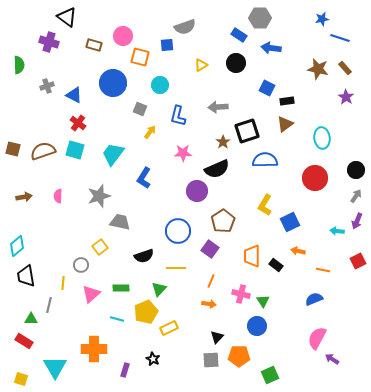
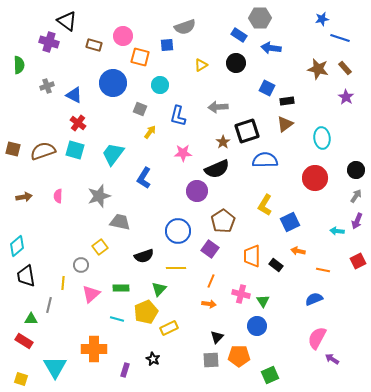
black triangle at (67, 17): moved 4 px down
